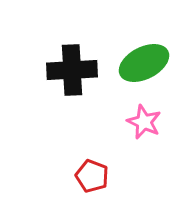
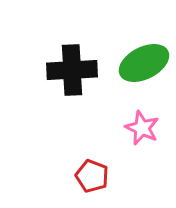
pink star: moved 2 px left, 6 px down
